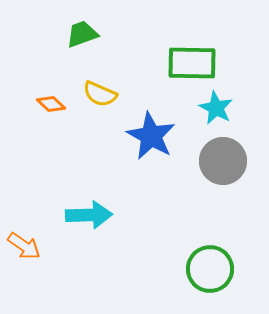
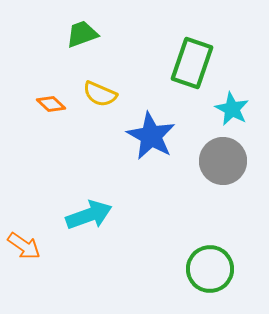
green rectangle: rotated 72 degrees counterclockwise
cyan star: moved 16 px right, 1 px down
cyan arrow: rotated 18 degrees counterclockwise
